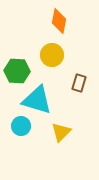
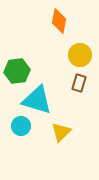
yellow circle: moved 28 px right
green hexagon: rotated 10 degrees counterclockwise
